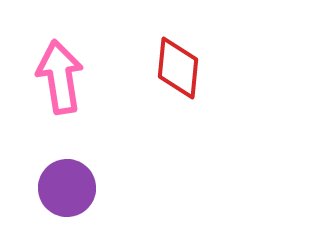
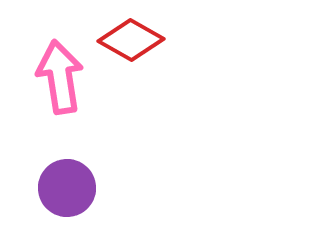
red diamond: moved 47 px left, 28 px up; rotated 66 degrees counterclockwise
